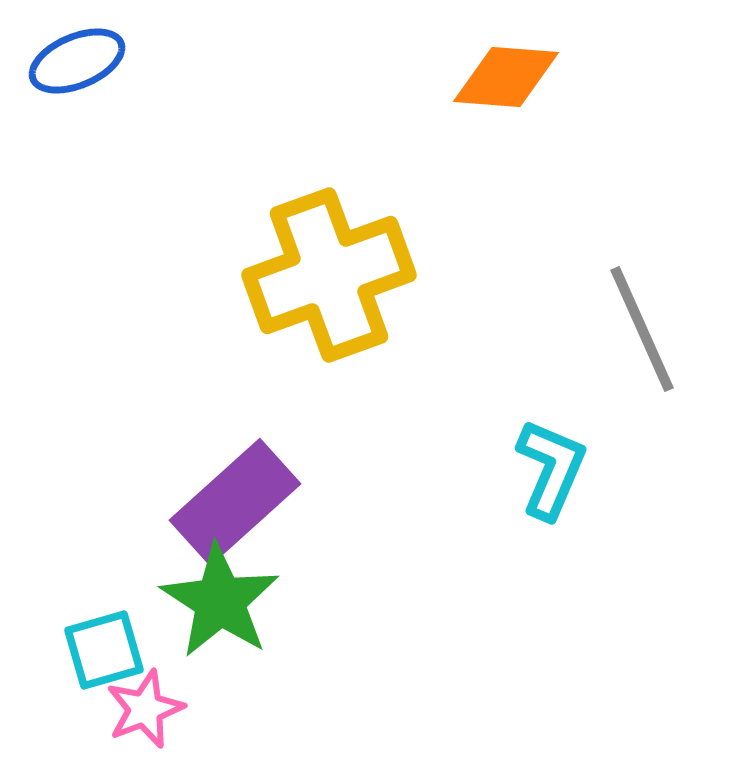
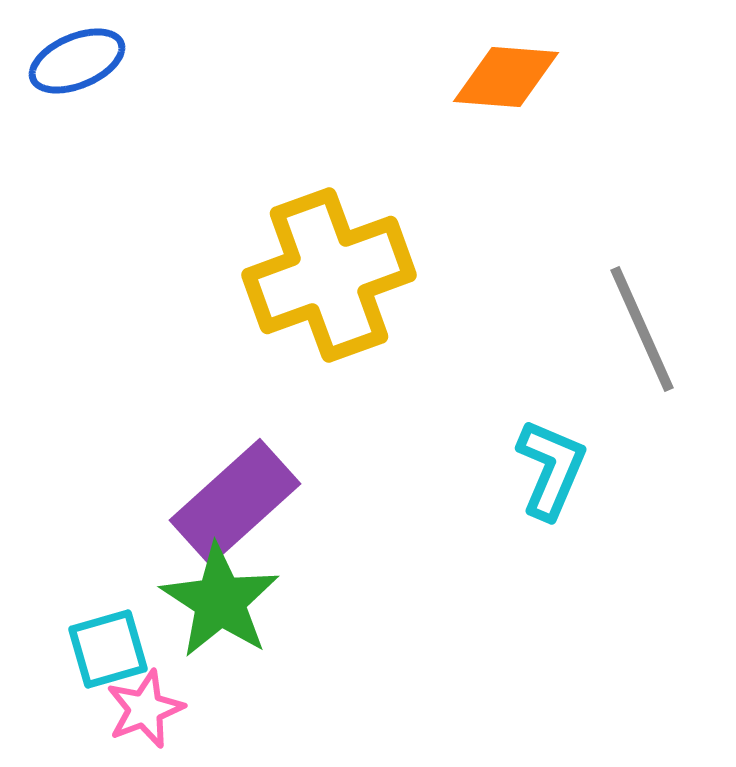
cyan square: moved 4 px right, 1 px up
